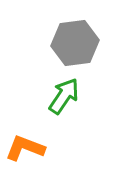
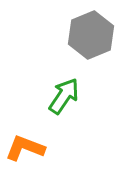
gray hexagon: moved 16 px right, 8 px up; rotated 15 degrees counterclockwise
